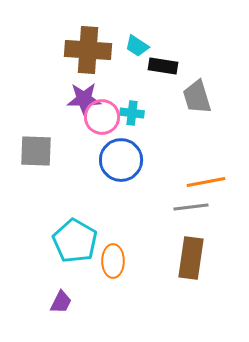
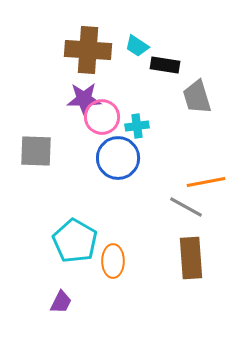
black rectangle: moved 2 px right, 1 px up
cyan cross: moved 5 px right, 13 px down; rotated 15 degrees counterclockwise
blue circle: moved 3 px left, 2 px up
gray line: moved 5 px left; rotated 36 degrees clockwise
brown rectangle: rotated 12 degrees counterclockwise
